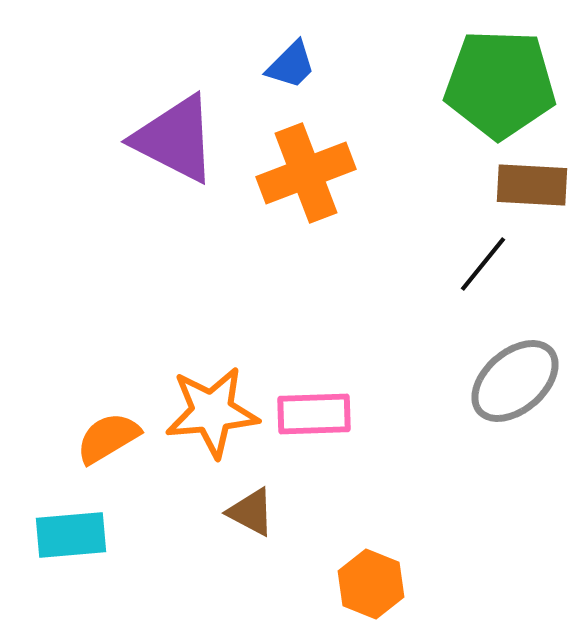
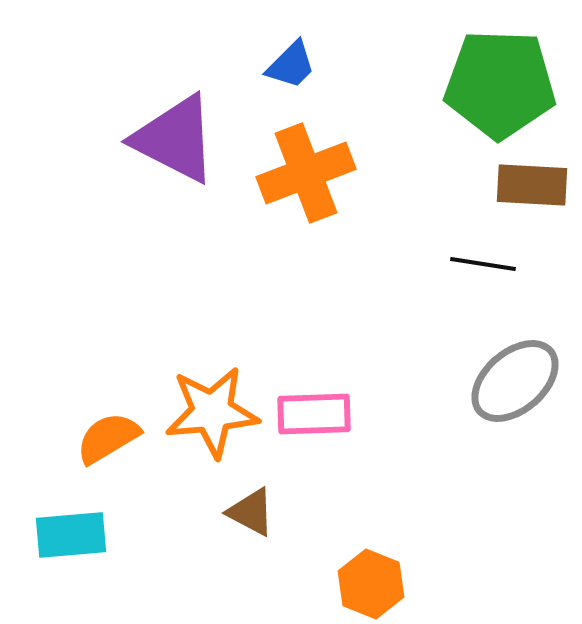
black line: rotated 60 degrees clockwise
